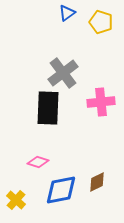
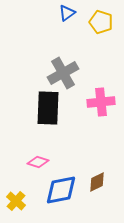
gray cross: rotated 8 degrees clockwise
yellow cross: moved 1 px down
